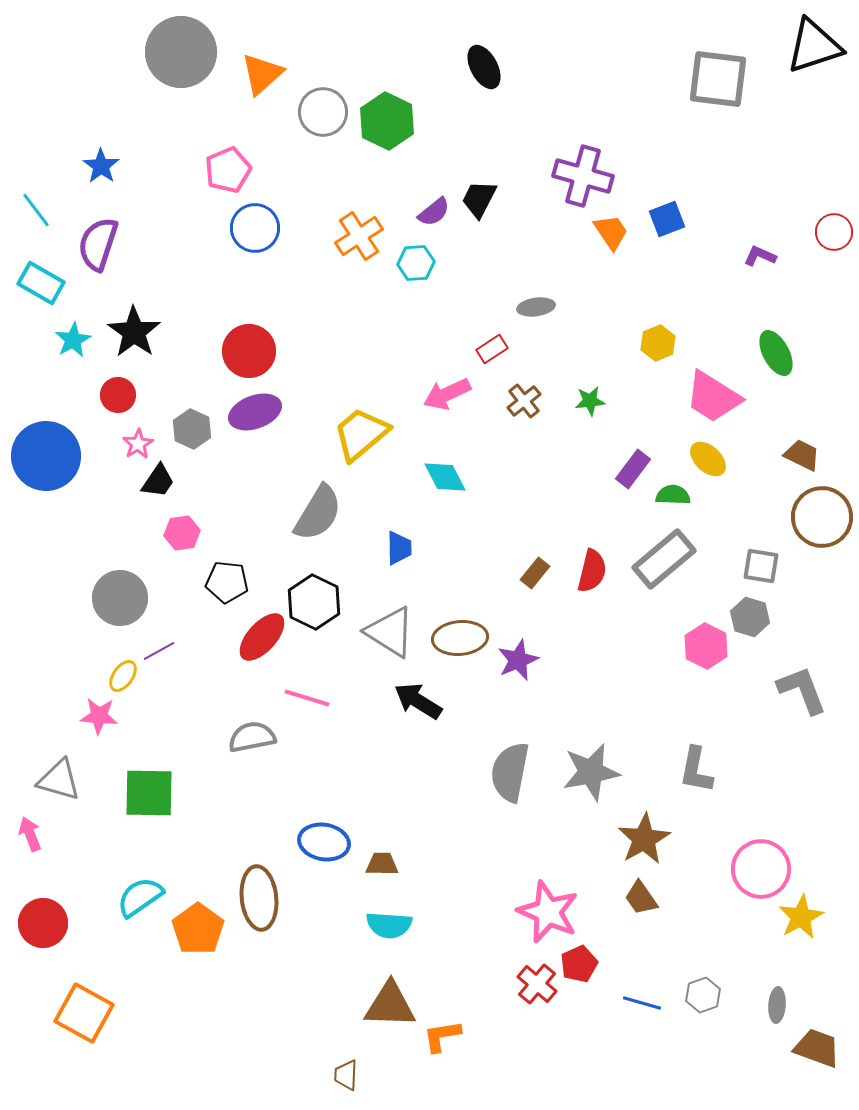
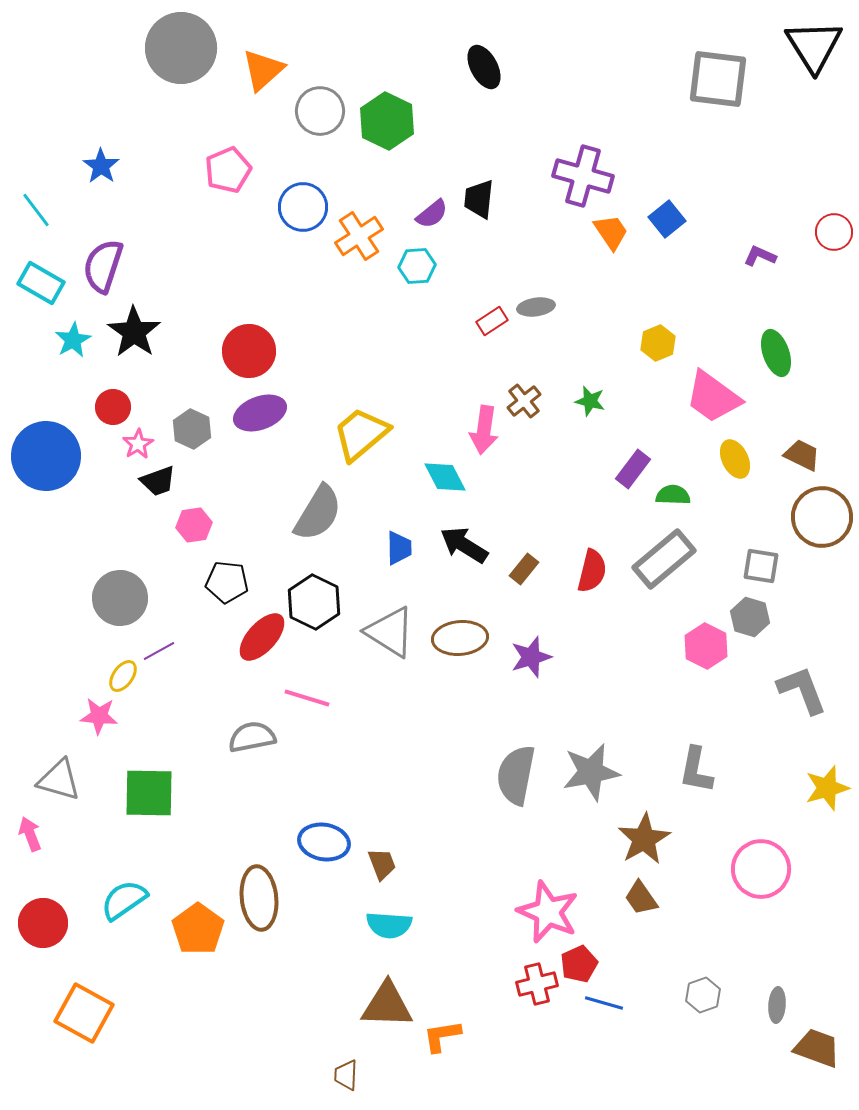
black triangle at (814, 46): rotated 44 degrees counterclockwise
gray circle at (181, 52): moved 4 px up
orange triangle at (262, 74): moved 1 px right, 4 px up
gray circle at (323, 112): moved 3 px left, 1 px up
black trapezoid at (479, 199): rotated 21 degrees counterclockwise
purple semicircle at (434, 212): moved 2 px left, 2 px down
blue square at (667, 219): rotated 18 degrees counterclockwise
blue circle at (255, 228): moved 48 px right, 21 px up
purple semicircle at (98, 244): moved 5 px right, 22 px down
cyan hexagon at (416, 263): moved 1 px right, 3 px down
red rectangle at (492, 349): moved 28 px up
green ellipse at (776, 353): rotated 9 degrees clockwise
pink arrow at (447, 394): moved 37 px right, 36 px down; rotated 57 degrees counterclockwise
red circle at (118, 395): moved 5 px left, 12 px down
pink trapezoid at (713, 397): rotated 4 degrees clockwise
green star at (590, 401): rotated 20 degrees clockwise
purple ellipse at (255, 412): moved 5 px right, 1 px down
yellow ellipse at (708, 459): moved 27 px right; rotated 21 degrees clockwise
black trapezoid at (158, 481): rotated 36 degrees clockwise
pink hexagon at (182, 533): moved 12 px right, 8 px up
brown rectangle at (535, 573): moved 11 px left, 4 px up
purple star at (518, 660): moved 13 px right, 3 px up; rotated 6 degrees clockwise
black arrow at (418, 701): moved 46 px right, 156 px up
gray semicircle at (510, 772): moved 6 px right, 3 px down
brown trapezoid at (382, 864): rotated 68 degrees clockwise
cyan semicircle at (140, 897): moved 16 px left, 3 px down
yellow star at (801, 917): moved 26 px right, 129 px up; rotated 12 degrees clockwise
red cross at (537, 984): rotated 36 degrees clockwise
blue line at (642, 1003): moved 38 px left
brown triangle at (390, 1005): moved 3 px left
